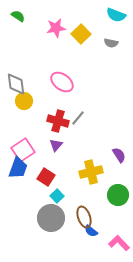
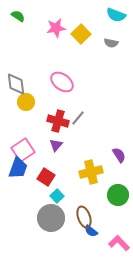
yellow circle: moved 2 px right, 1 px down
